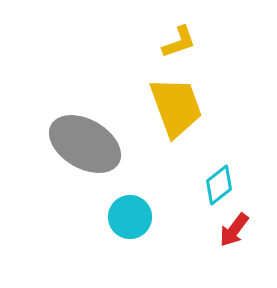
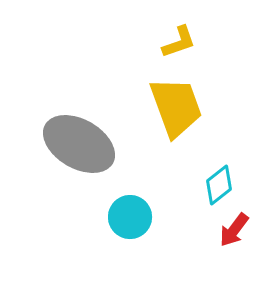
gray ellipse: moved 6 px left
